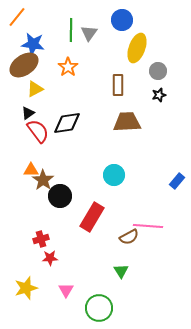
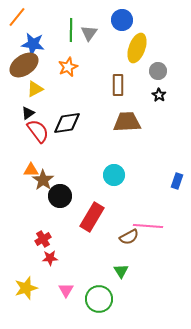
orange star: rotated 12 degrees clockwise
black star: rotated 24 degrees counterclockwise
blue rectangle: rotated 21 degrees counterclockwise
red cross: moved 2 px right; rotated 14 degrees counterclockwise
green circle: moved 9 px up
